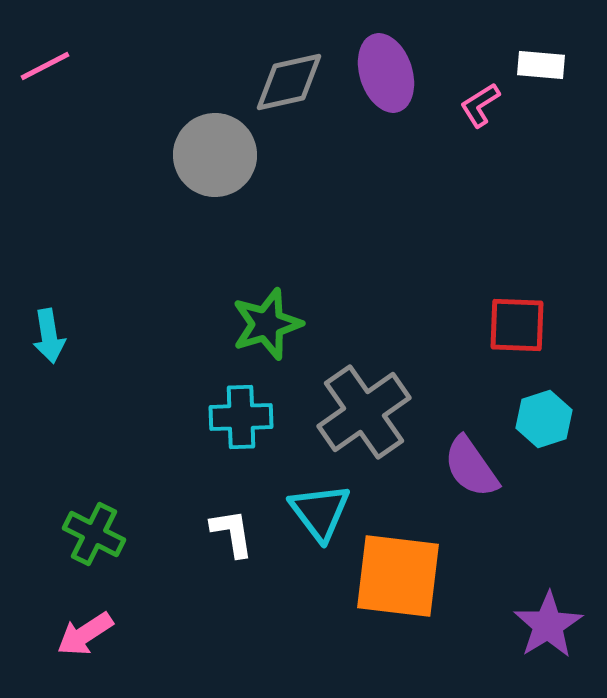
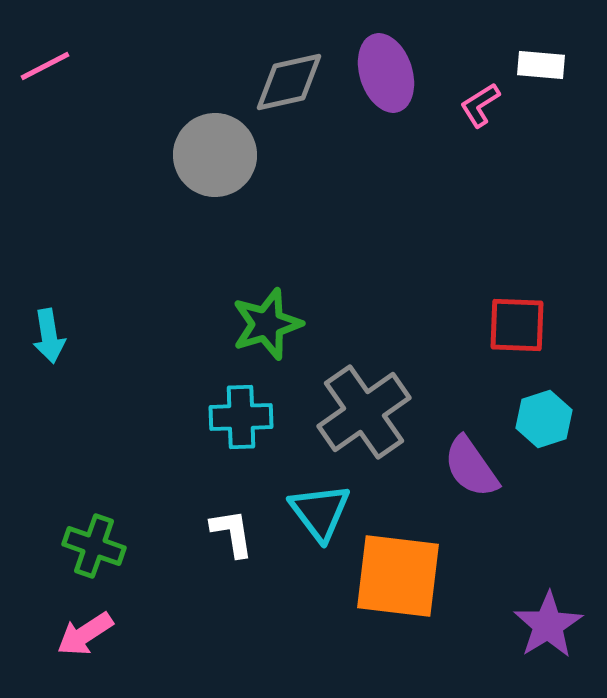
green cross: moved 12 px down; rotated 8 degrees counterclockwise
